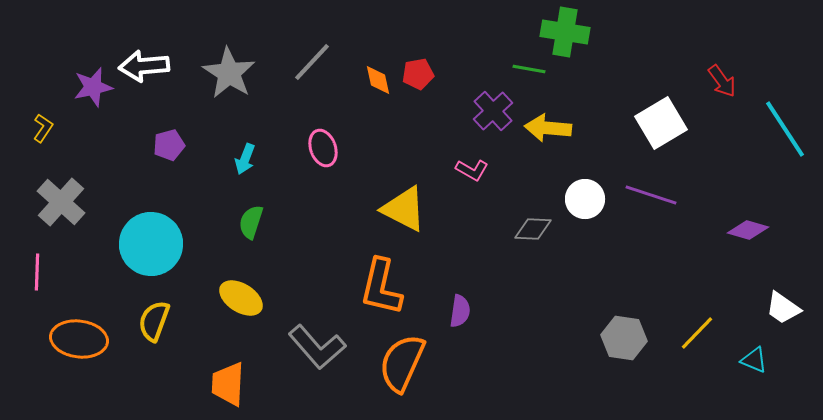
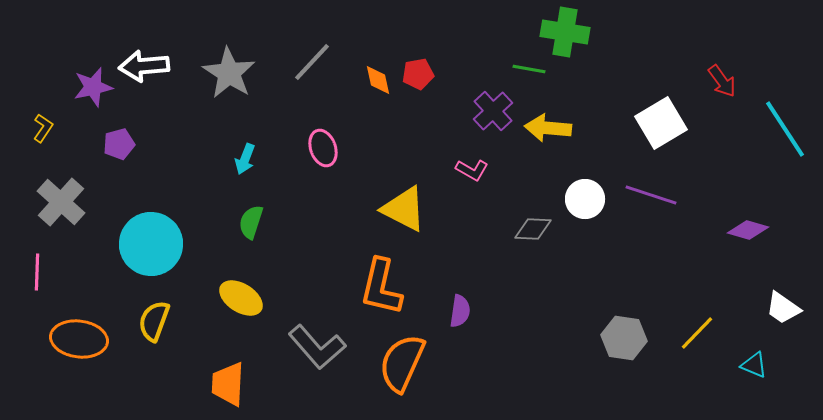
purple pentagon: moved 50 px left, 1 px up
cyan triangle: moved 5 px down
